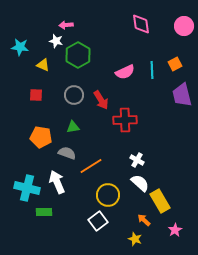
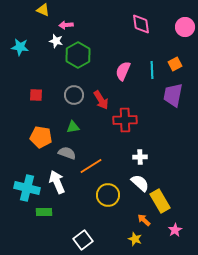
pink circle: moved 1 px right, 1 px down
yellow triangle: moved 55 px up
pink semicircle: moved 2 px left, 1 px up; rotated 138 degrees clockwise
purple trapezoid: moved 9 px left; rotated 25 degrees clockwise
white cross: moved 3 px right, 3 px up; rotated 32 degrees counterclockwise
white square: moved 15 px left, 19 px down
